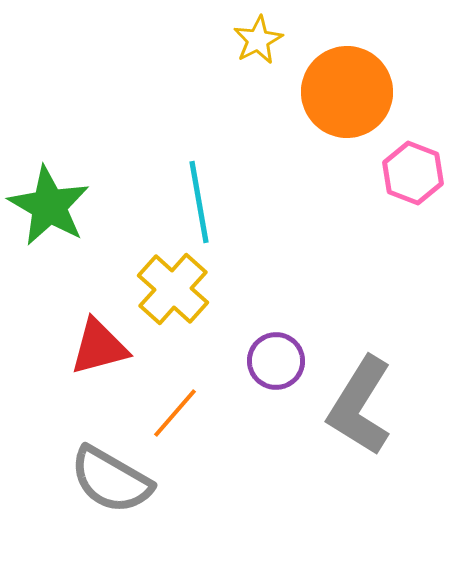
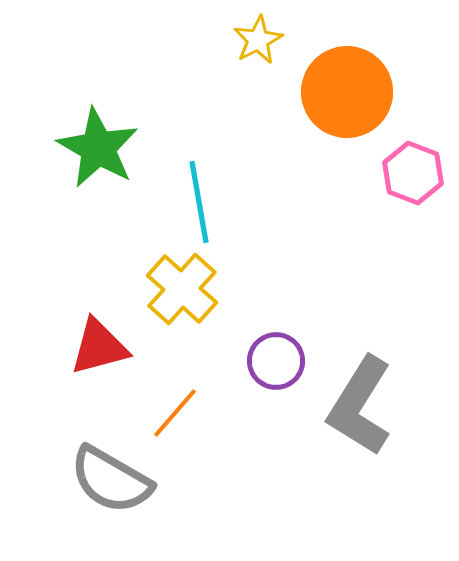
green star: moved 49 px right, 58 px up
yellow cross: moved 9 px right
